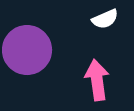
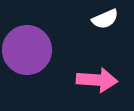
pink arrow: rotated 102 degrees clockwise
